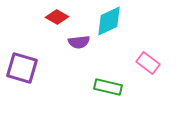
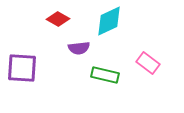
red diamond: moved 1 px right, 2 px down
purple semicircle: moved 6 px down
purple square: rotated 12 degrees counterclockwise
green rectangle: moved 3 px left, 12 px up
